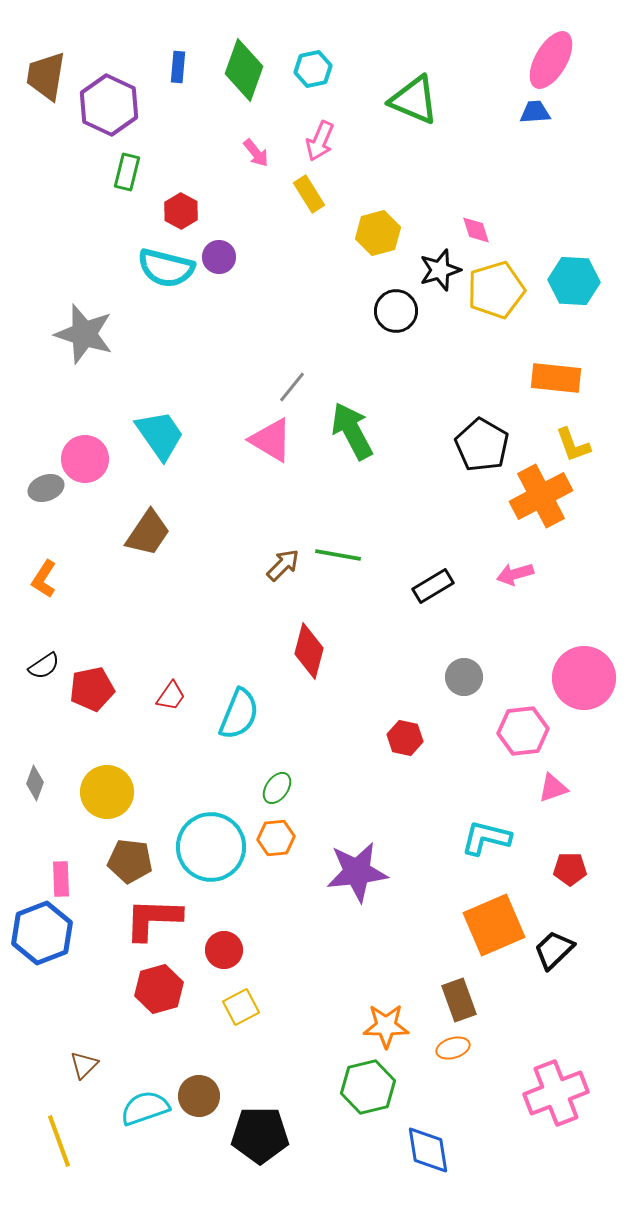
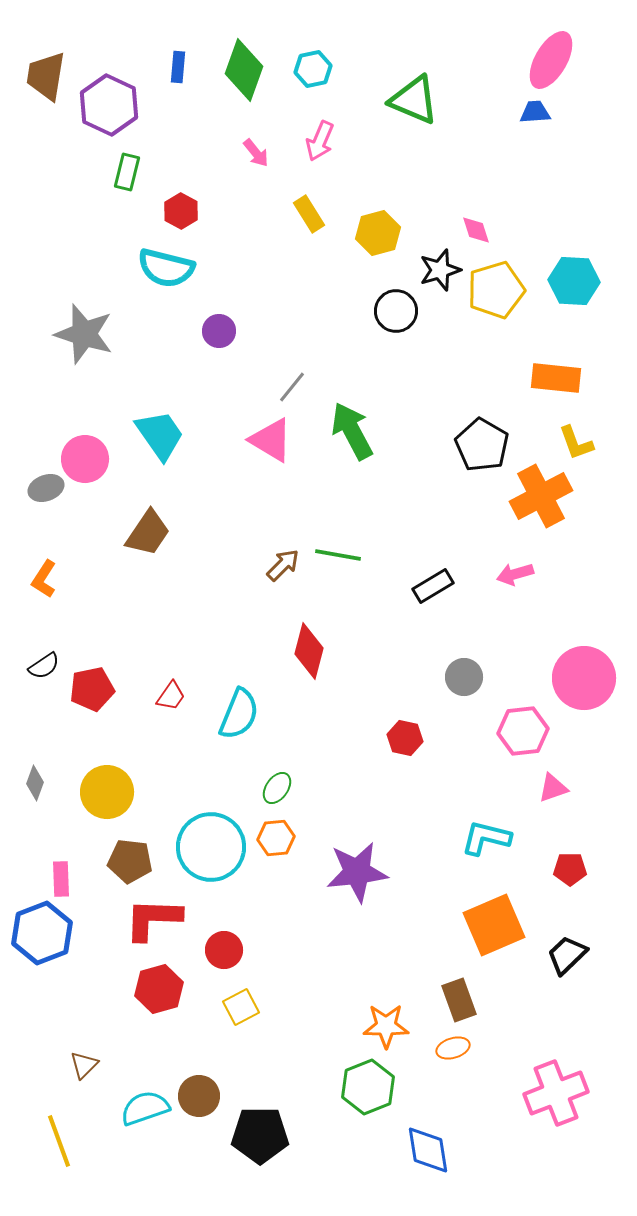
yellow rectangle at (309, 194): moved 20 px down
purple circle at (219, 257): moved 74 px down
yellow L-shape at (573, 445): moved 3 px right, 2 px up
black trapezoid at (554, 950): moved 13 px right, 5 px down
green hexagon at (368, 1087): rotated 8 degrees counterclockwise
